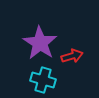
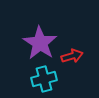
cyan cross: moved 1 px right, 1 px up; rotated 30 degrees counterclockwise
